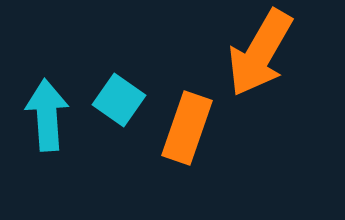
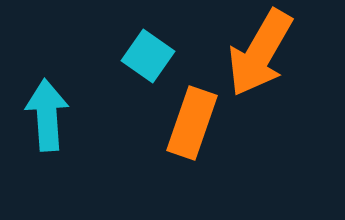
cyan square: moved 29 px right, 44 px up
orange rectangle: moved 5 px right, 5 px up
